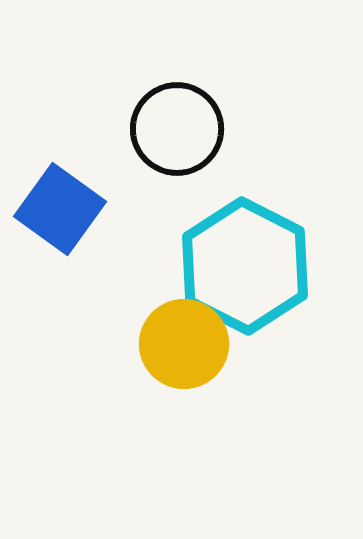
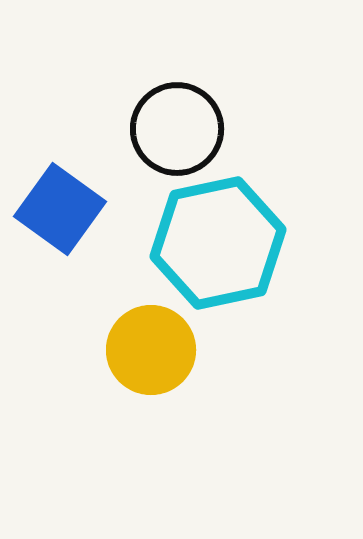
cyan hexagon: moved 27 px left, 23 px up; rotated 21 degrees clockwise
yellow circle: moved 33 px left, 6 px down
